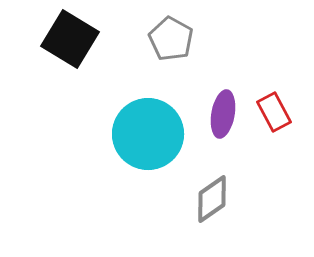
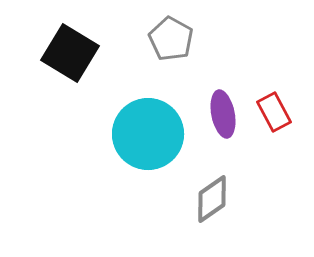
black square: moved 14 px down
purple ellipse: rotated 21 degrees counterclockwise
